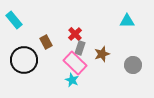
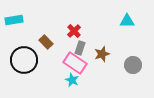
cyan rectangle: rotated 60 degrees counterclockwise
red cross: moved 1 px left, 3 px up
brown rectangle: rotated 16 degrees counterclockwise
pink rectangle: rotated 10 degrees counterclockwise
